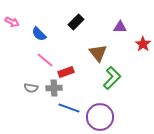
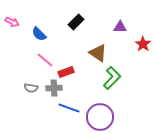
brown triangle: rotated 18 degrees counterclockwise
